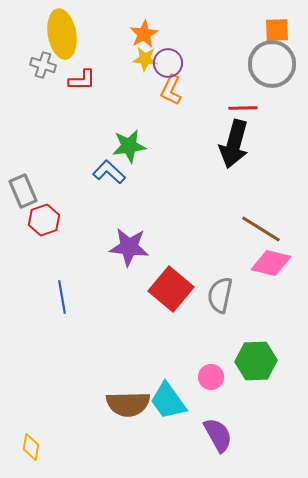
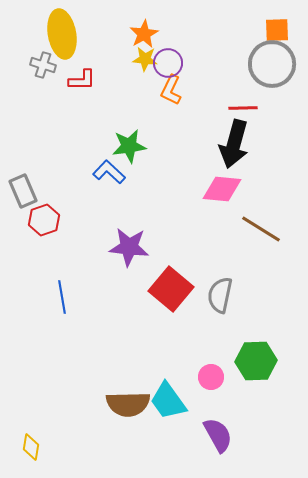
pink diamond: moved 49 px left, 74 px up; rotated 9 degrees counterclockwise
